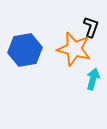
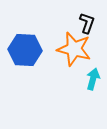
black L-shape: moved 4 px left, 4 px up
blue hexagon: rotated 12 degrees clockwise
